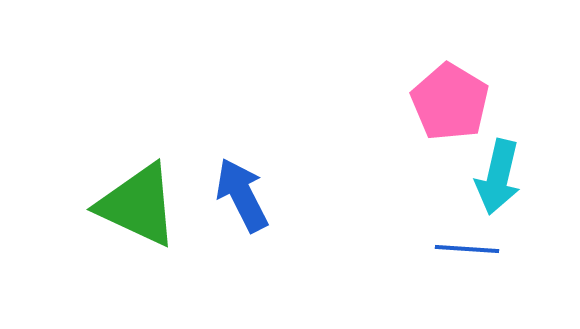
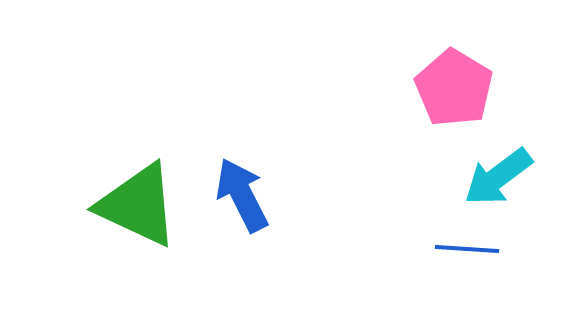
pink pentagon: moved 4 px right, 14 px up
cyan arrow: rotated 40 degrees clockwise
